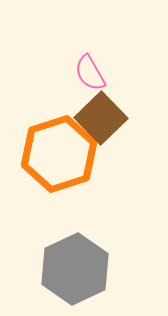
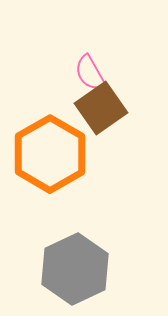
brown square: moved 10 px up; rotated 9 degrees clockwise
orange hexagon: moved 9 px left; rotated 12 degrees counterclockwise
